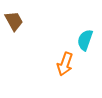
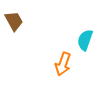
orange arrow: moved 2 px left
